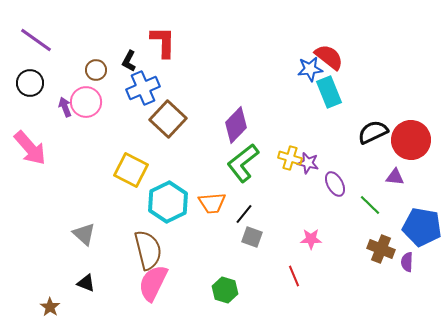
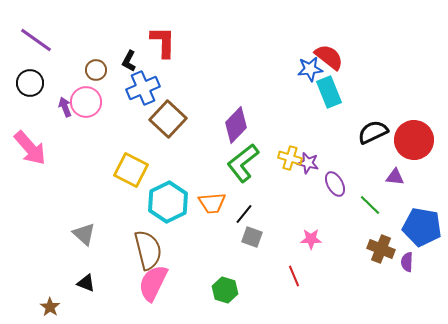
red circle: moved 3 px right
